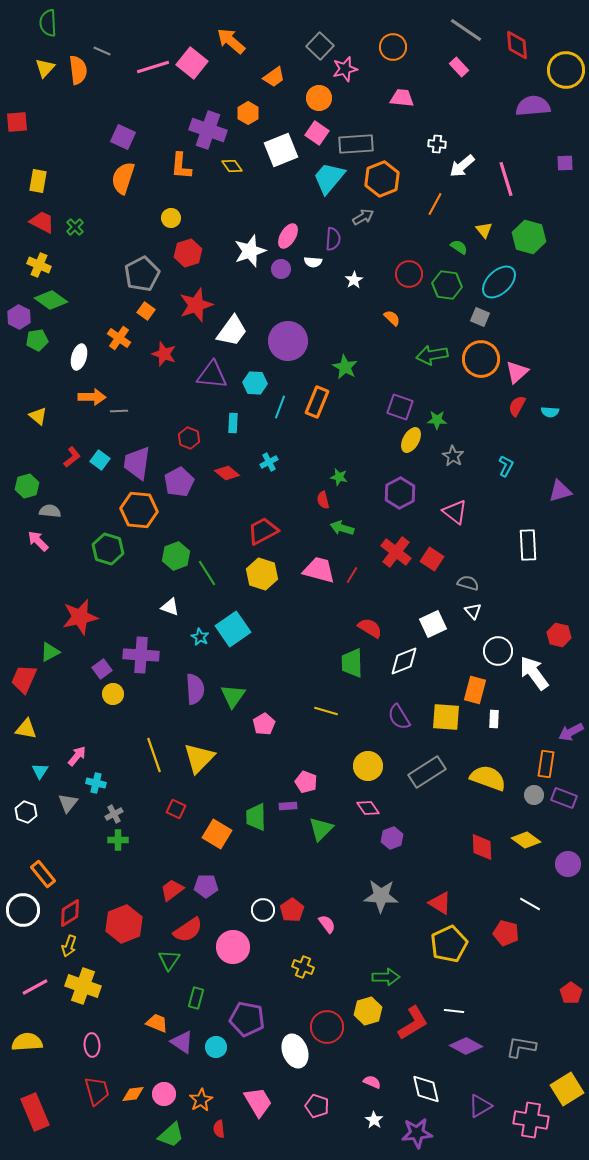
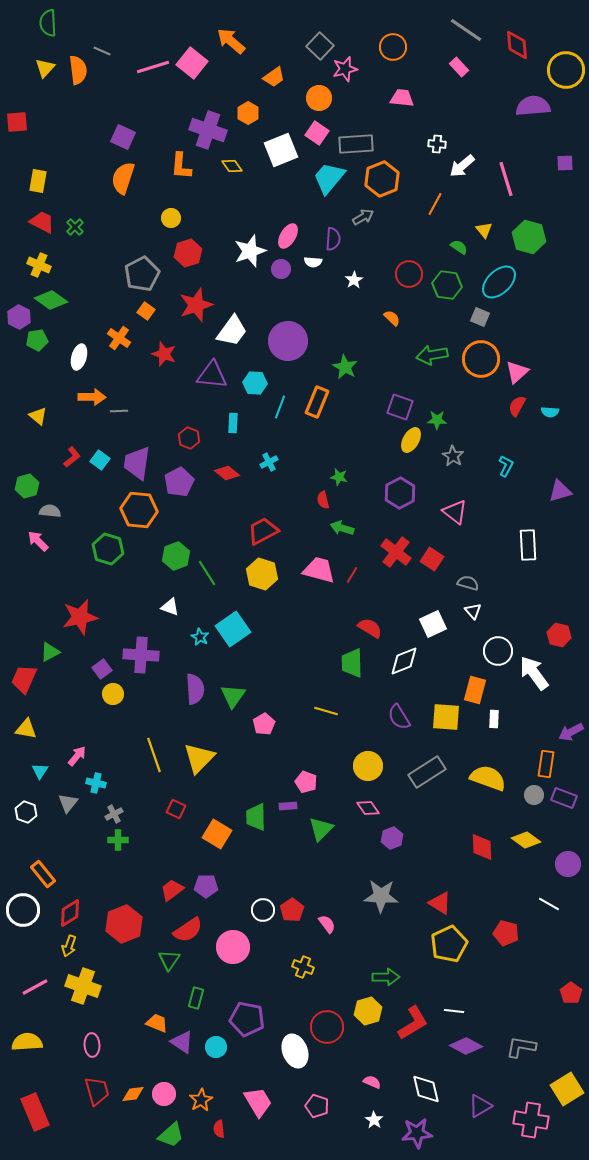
white line at (530, 904): moved 19 px right
